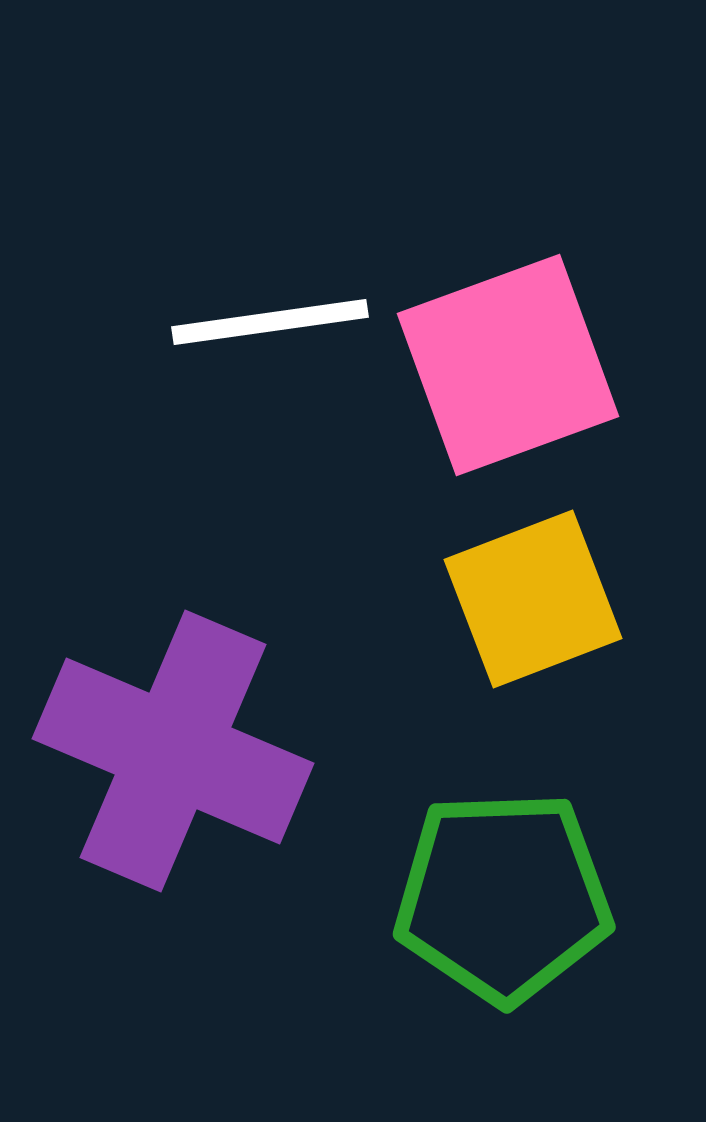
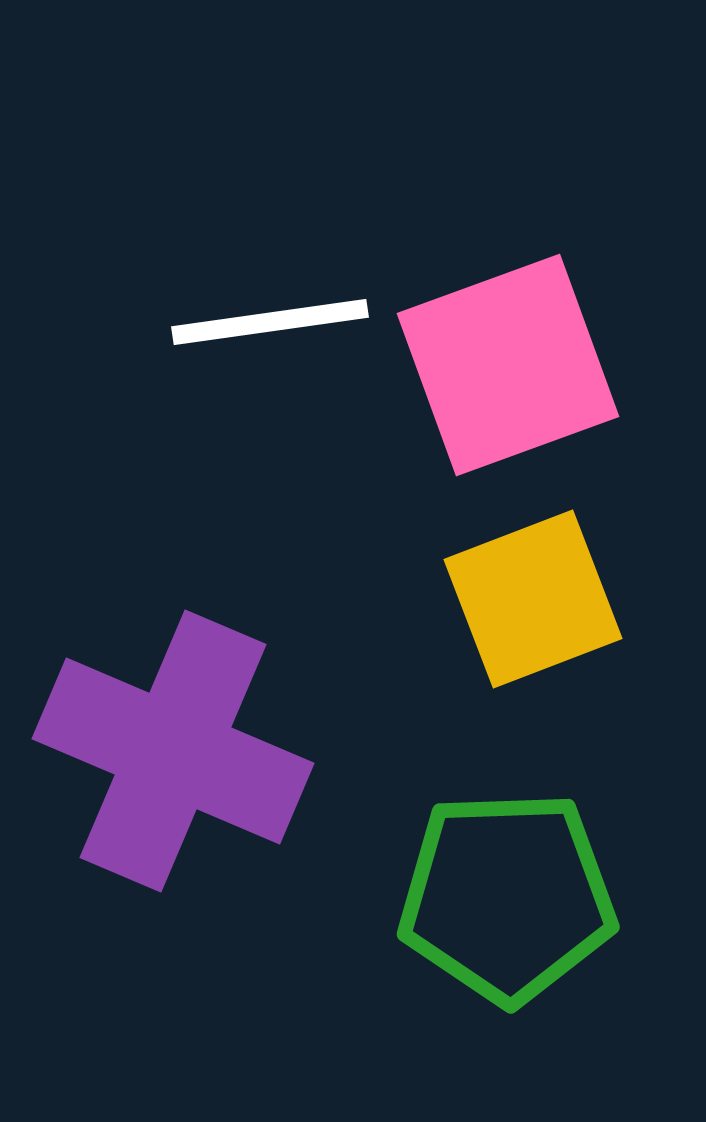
green pentagon: moved 4 px right
